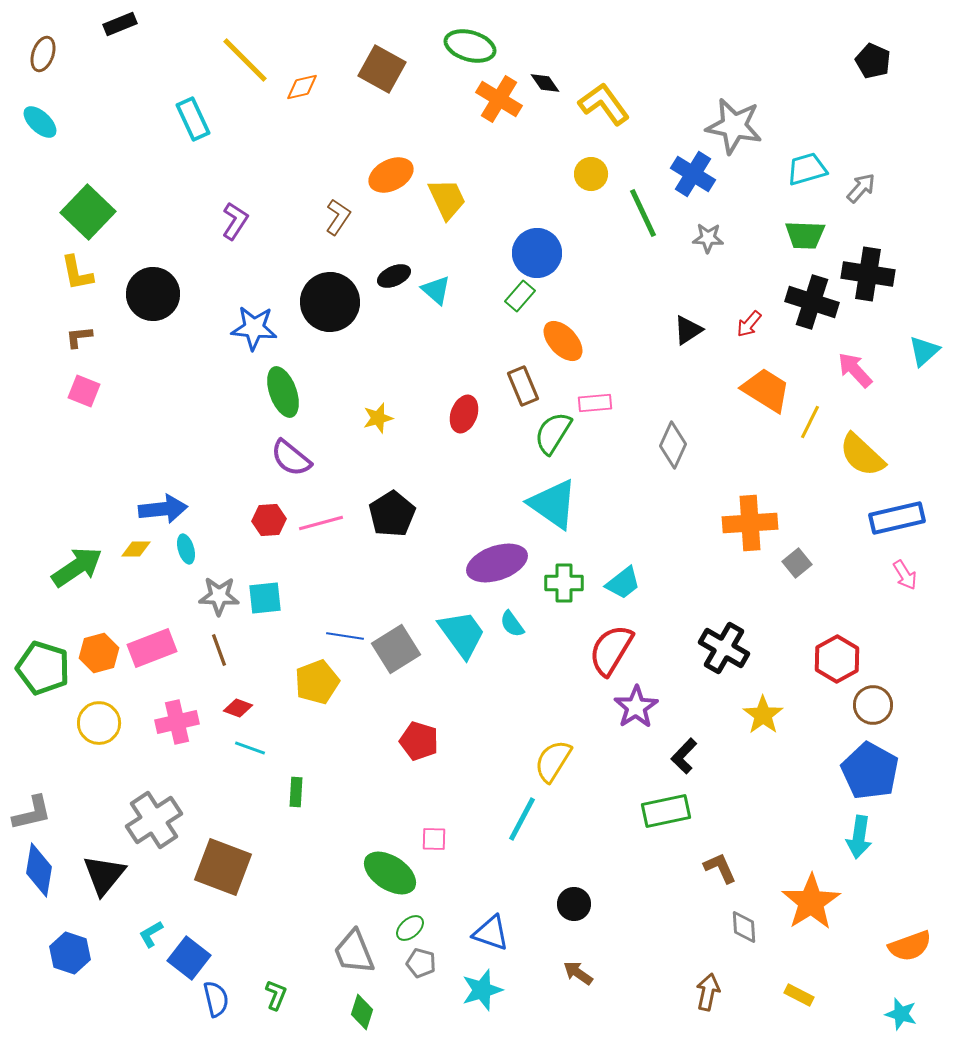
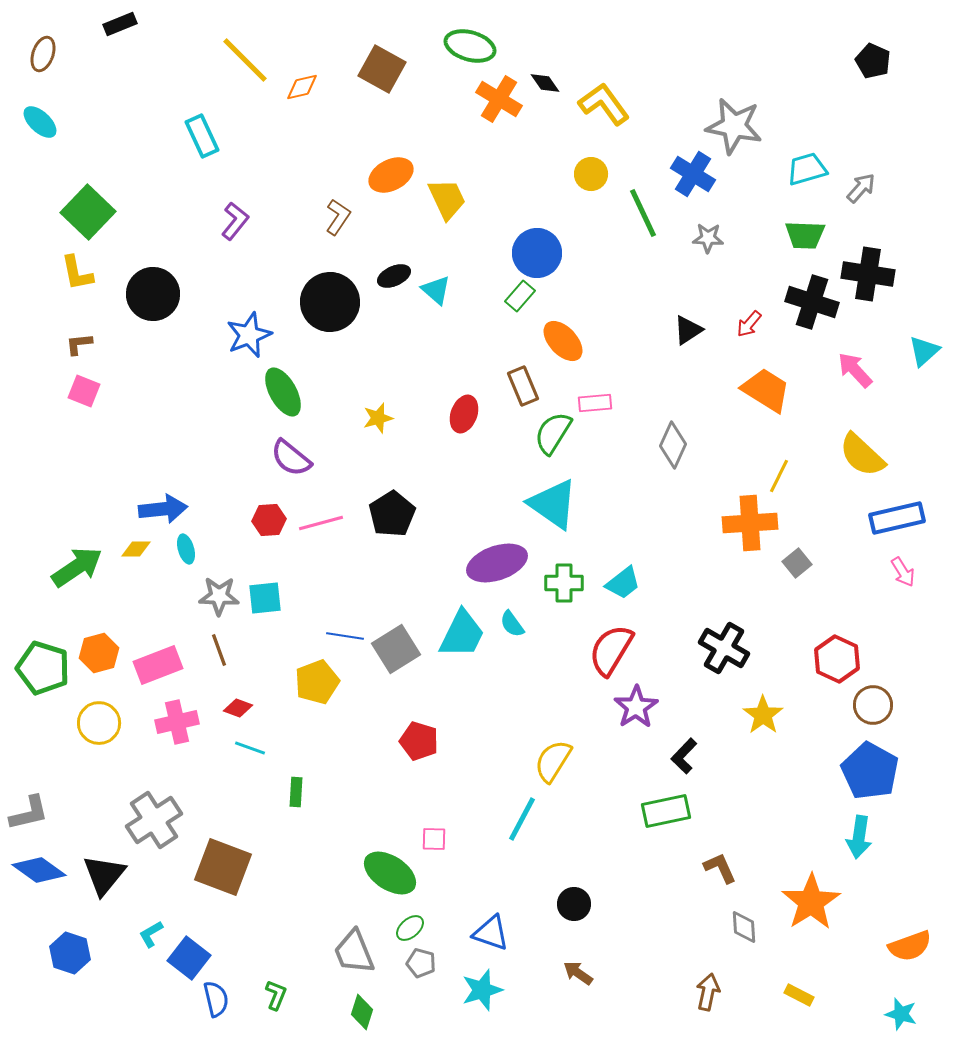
cyan rectangle at (193, 119): moved 9 px right, 17 px down
purple L-shape at (235, 221): rotated 6 degrees clockwise
blue star at (254, 328): moved 5 px left, 7 px down; rotated 27 degrees counterclockwise
brown L-shape at (79, 337): moved 7 px down
green ellipse at (283, 392): rotated 9 degrees counterclockwise
yellow line at (810, 422): moved 31 px left, 54 px down
pink arrow at (905, 575): moved 2 px left, 3 px up
cyan trapezoid at (462, 634): rotated 62 degrees clockwise
pink rectangle at (152, 648): moved 6 px right, 17 px down
red hexagon at (837, 659): rotated 6 degrees counterclockwise
gray L-shape at (32, 813): moved 3 px left
blue diamond at (39, 870): rotated 64 degrees counterclockwise
